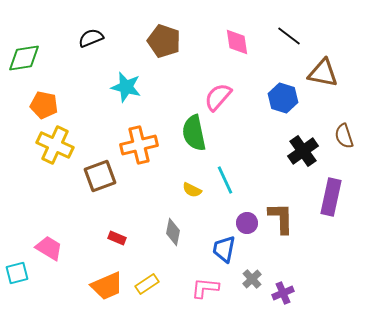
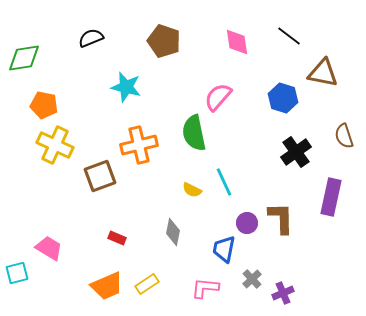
black cross: moved 7 px left, 1 px down
cyan line: moved 1 px left, 2 px down
